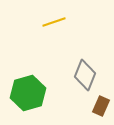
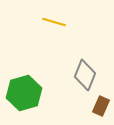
yellow line: rotated 35 degrees clockwise
green hexagon: moved 4 px left
